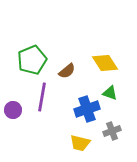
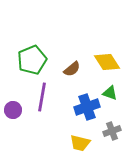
yellow diamond: moved 2 px right, 1 px up
brown semicircle: moved 5 px right, 2 px up
blue cross: moved 2 px up
